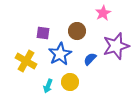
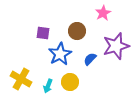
yellow cross: moved 5 px left, 18 px down
